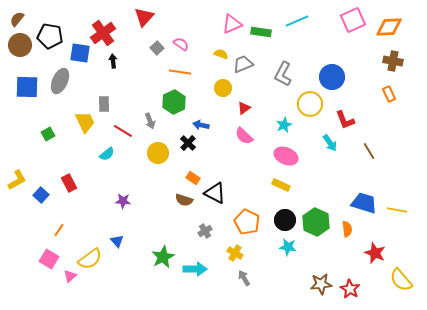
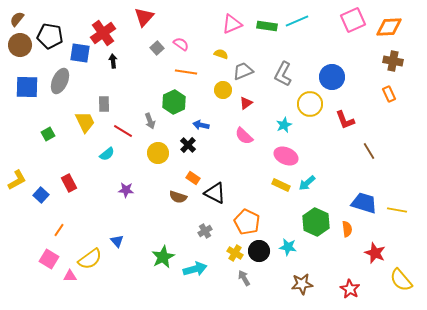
green rectangle at (261, 32): moved 6 px right, 6 px up
gray trapezoid at (243, 64): moved 7 px down
orange line at (180, 72): moved 6 px right
yellow circle at (223, 88): moved 2 px down
red triangle at (244, 108): moved 2 px right, 5 px up
black cross at (188, 143): moved 2 px down
cyan arrow at (330, 143): moved 23 px left, 40 px down; rotated 84 degrees clockwise
brown semicircle at (184, 200): moved 6 px left, 3 px up
purple star at (123, 201): moved 3 px right, 11 px up
black circle at (285, 220): moved 26 px left, 31 px down
cyan arrow at (195, 269): rotated 15 degrees counterclockwise
pink triangle at (70, 276): rotated 40 degrees clockwise
brown star at (321, 284): moved 19 px left
